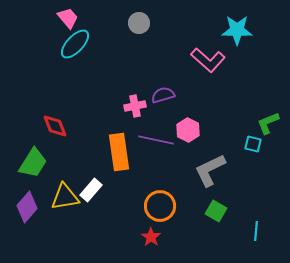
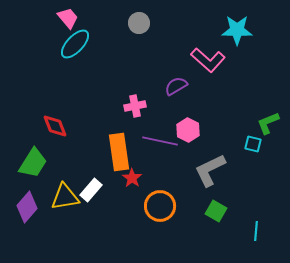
purple semicircle: moved 13 px right, 9 px up; rotated 15 degrees counterclockwise
purple line: moved 4 px right, 1 px down
red star: moved 19 px left, 59 px up
